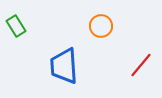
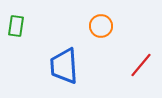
green rectangle: rotated 40 degrees clockwise
